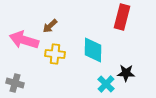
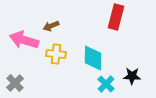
red rectangle: moved 6 px left
brown arrow: moved 1 px right; rotated 21 degrees clockwise
cyan diamond: moved 8 px down
yellow cross: moved 1 px right
black star: moved 6 px right, 3 px down
gray cross: rotated 30 degrees clockwise
